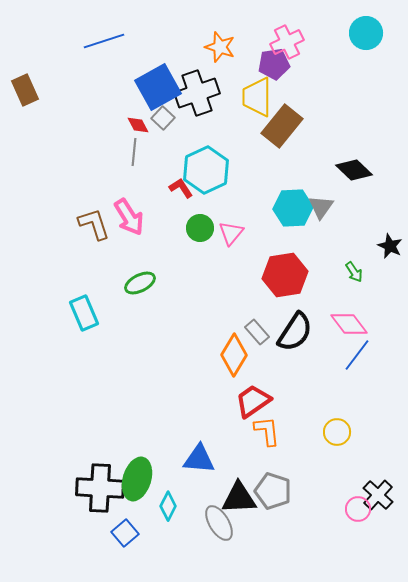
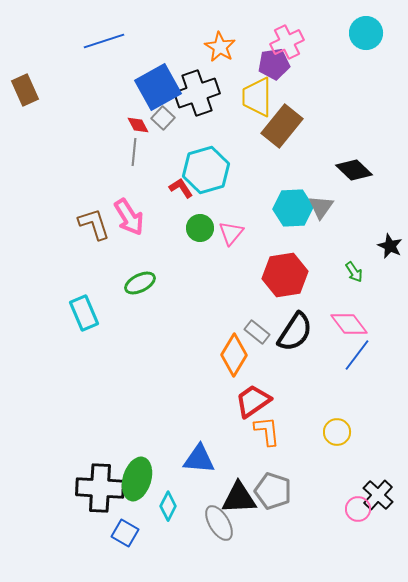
orange star at (220, 47): rotated 12 degrees clockwise
cyan hexagon at (206, 170): rotated 9 degrees clockwise
gray rectangle at (257, 332): rotated 10 degrees counterclockwise
blue square at (125, 533): rotated 20 degrees counterclockwise
